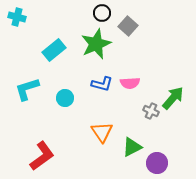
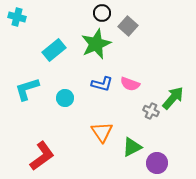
pink semicircle: moved 1 px down; rotated 24 degrees clockwise
